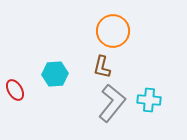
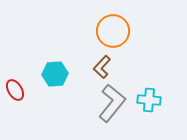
brown L-shape: rotated 30 degrees clockwise
